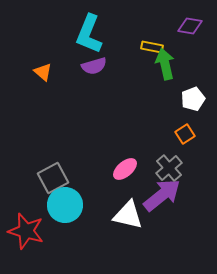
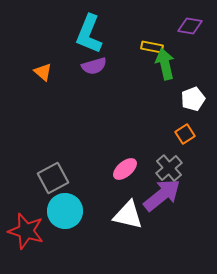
cyan circle: moved 6 px down
